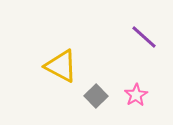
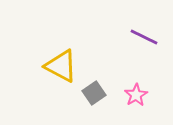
purple line: rotated 16 degrees counterclockwise
gray square: moved 2 px left, 3 px up; rotated 10 degrees clockwise
